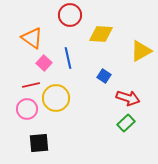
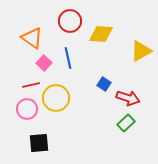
red circle: moved 6 px down
blue square: moved 8 px down
